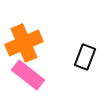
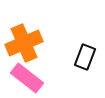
pink rectangle: moved 1 px left, 3 px down
